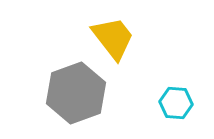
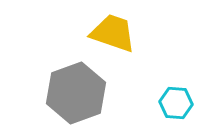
yellow trapezoid: moved 5 px up; rotated 33 degrees counterclockwise
